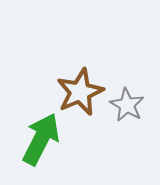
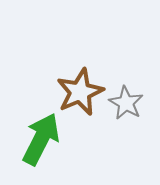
gray star: moved 1 px left, 2 px up
